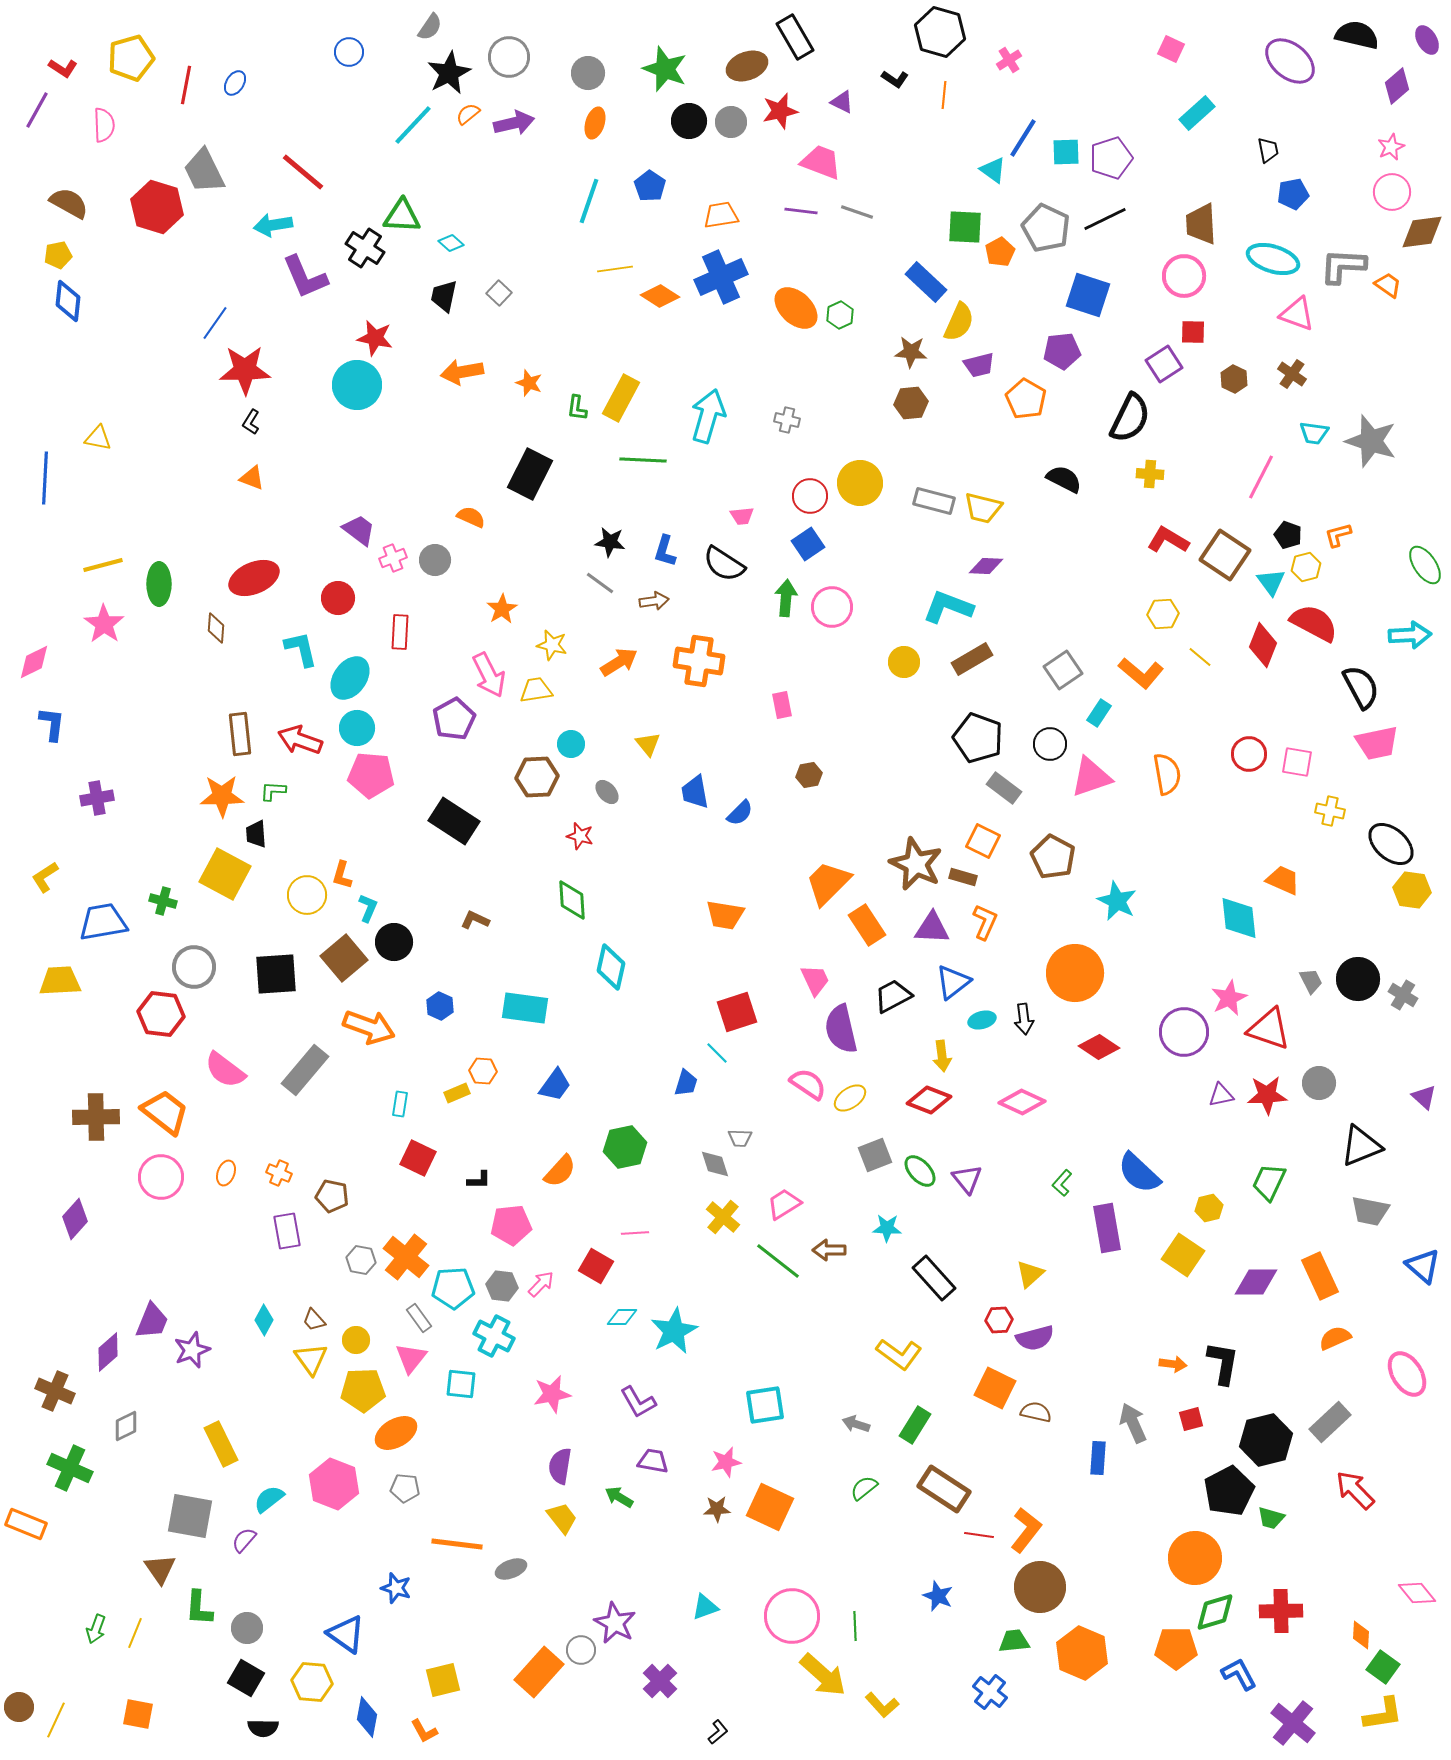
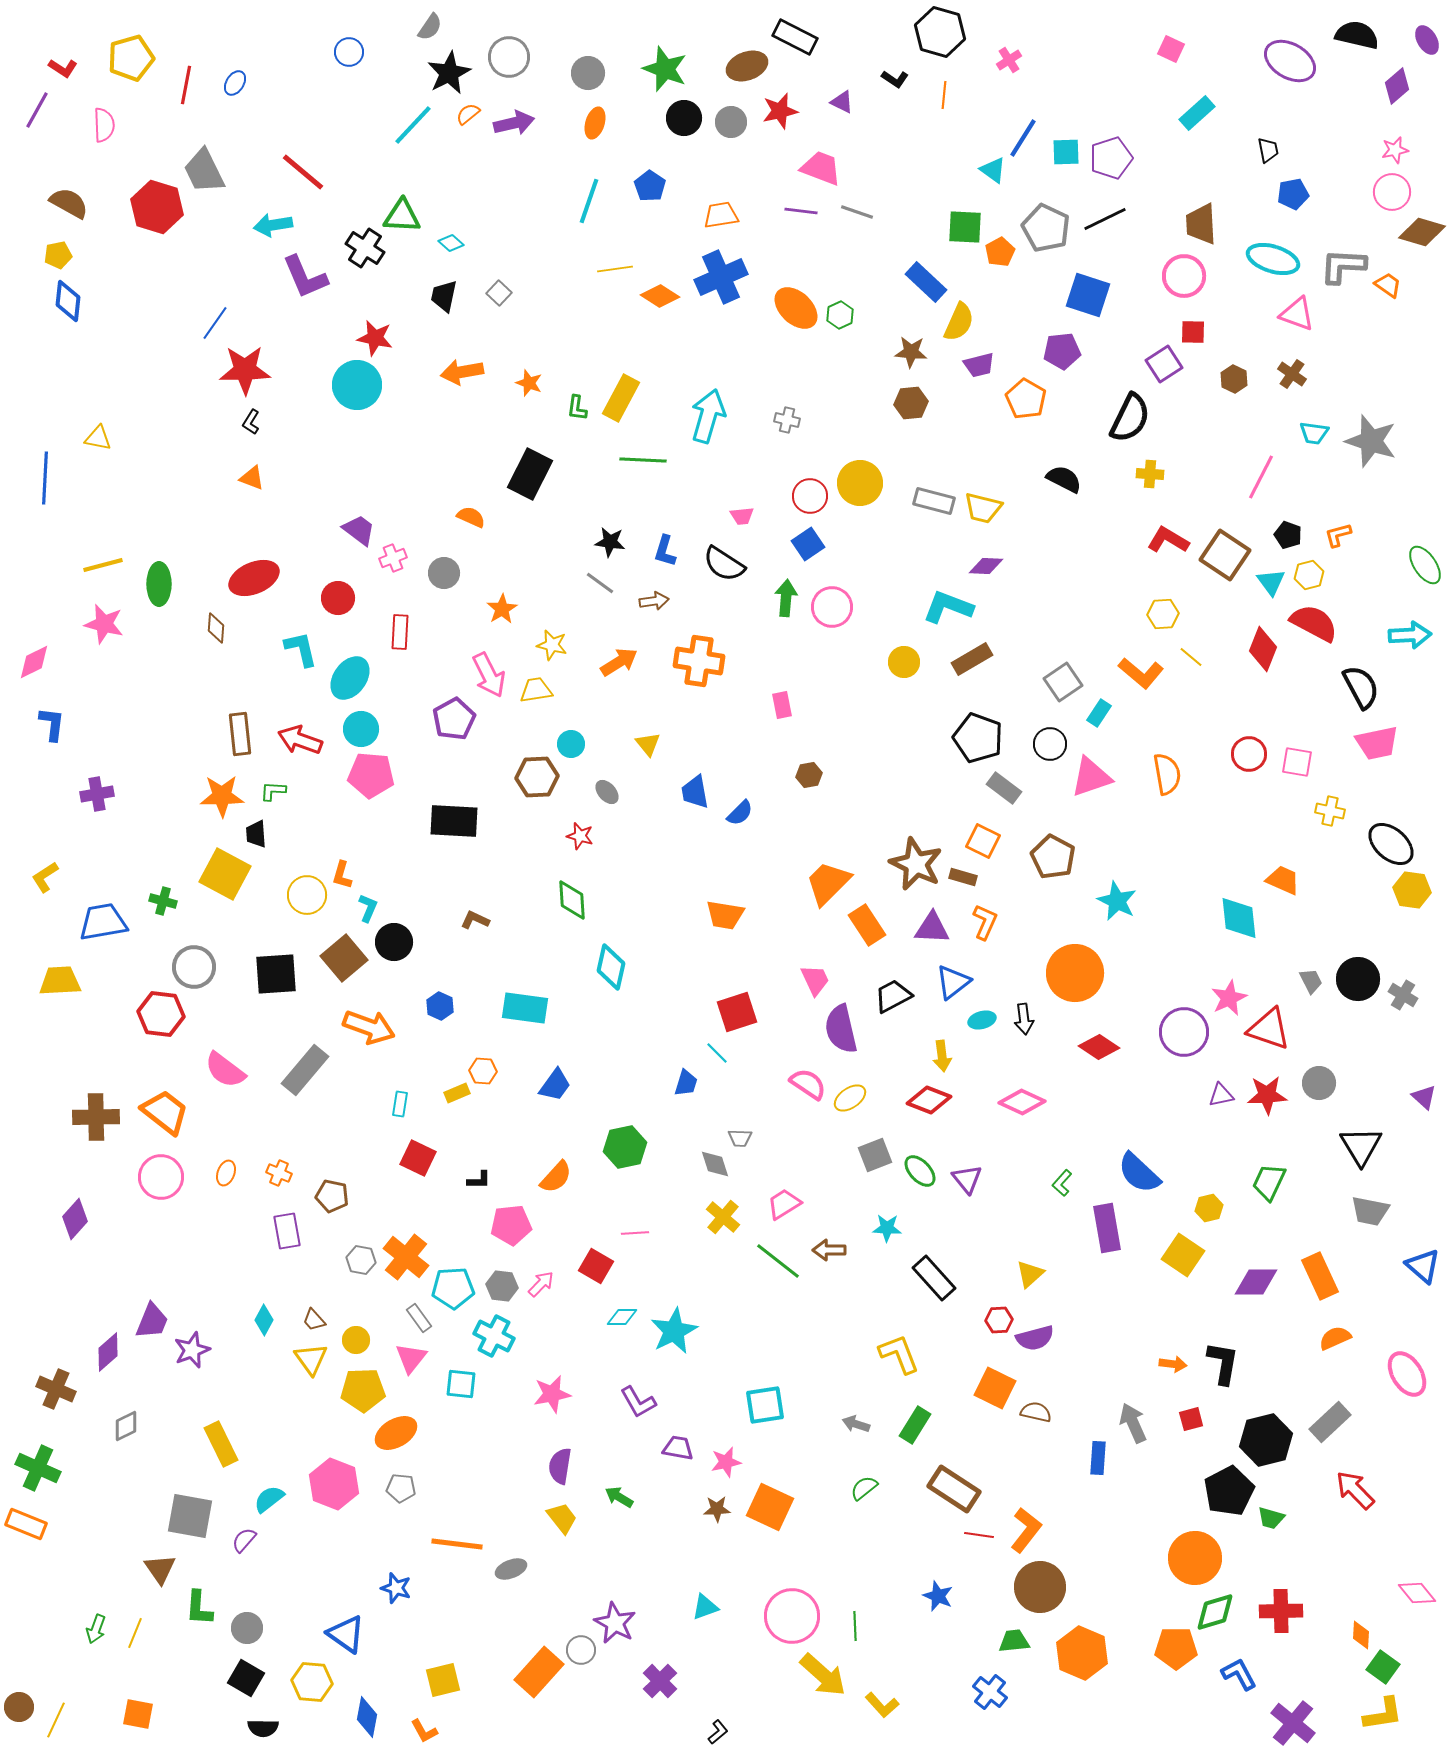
black rectangle at (795, 37): rotated 33 degrees counterclockwise
purple ellipse at (1290, 61): rotated 9 degrees counterclockwise
black circle at (689, 121): moved 5 px left, 3 px up
pink star at (1391, 147): moved 4 px right, 3 px down; rotated 12 degrees clockwise
pink trapezoid at (821, 162): moved 6 px down
brown diamond at (1422, 232): rotated 24 degrees clockwise
gray circle at (435, 560): moved 9 px right, 13 px down
yellow hexagon at (1306, 567): moved 3 px right, 8 px down
pink star at (104, 624): rotated 21 degrees counterclockwise
red diamond at (1263, 645): moved 4 px down
yellow line at (1200, 657): moved 9 px left
gray square at (1063, 670): moved 12 px down
cyan circle at (357, 728): moved 4 px right, 1 px down
purple cross at (97, 798): moved 4 px up
black rectangle at (454, 821): rotated 30 degrees counterclockwise
black triangle at (1361, 1146): rotated 39 degrees counterclockwise
orange semicircle at (560, 1171): moved 4 px left, 6 px down
yellow L-shape at (899, 1354): rotated 147 degrees counterclockwise
brown cross at (55, 1391): moved 1 px right, 2 px up
purple trapezoid at (653, 1461): moved 25 px right, 13 px up
green cross at (70, 1468): moved 32 px left
gray pentagon at (405, 1488): moved 4 px left
brown rectangle at (944, 1489): moved 10 px right
